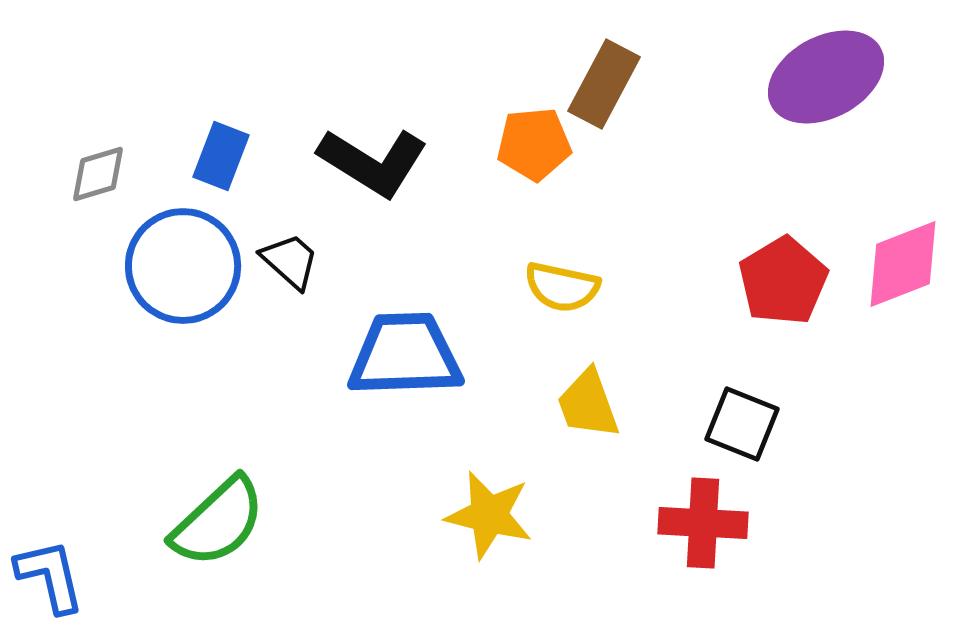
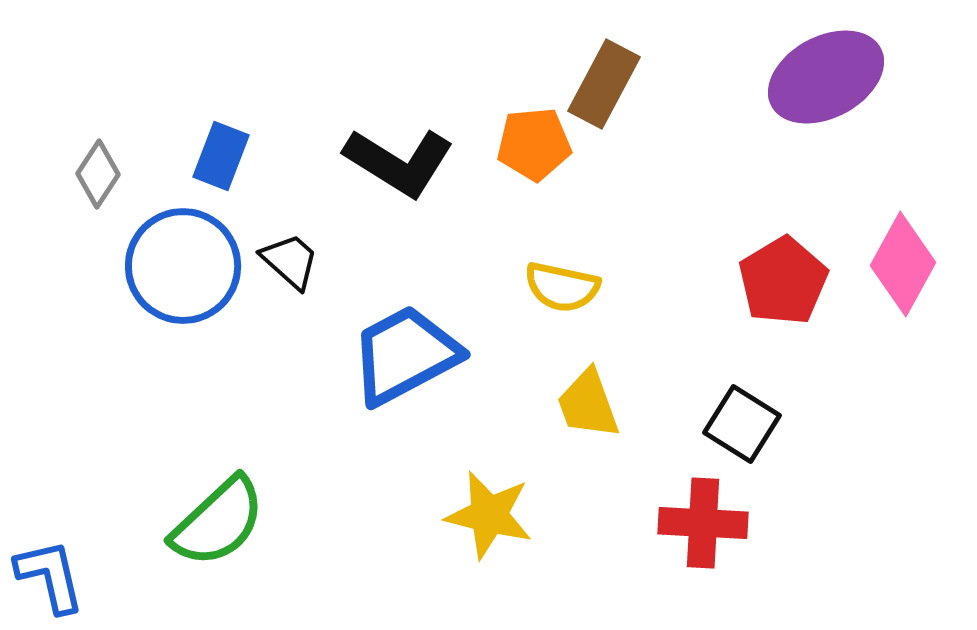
black L-shape: moved 26 px right
gray diamond: rotated 40 degrees counterclockwise
pink diamond: rotated 40 degrees counterclockwise
blue trapezoid: rotated 26 degrees counterclockwise
black square: rotated 10 degrees clockwise
